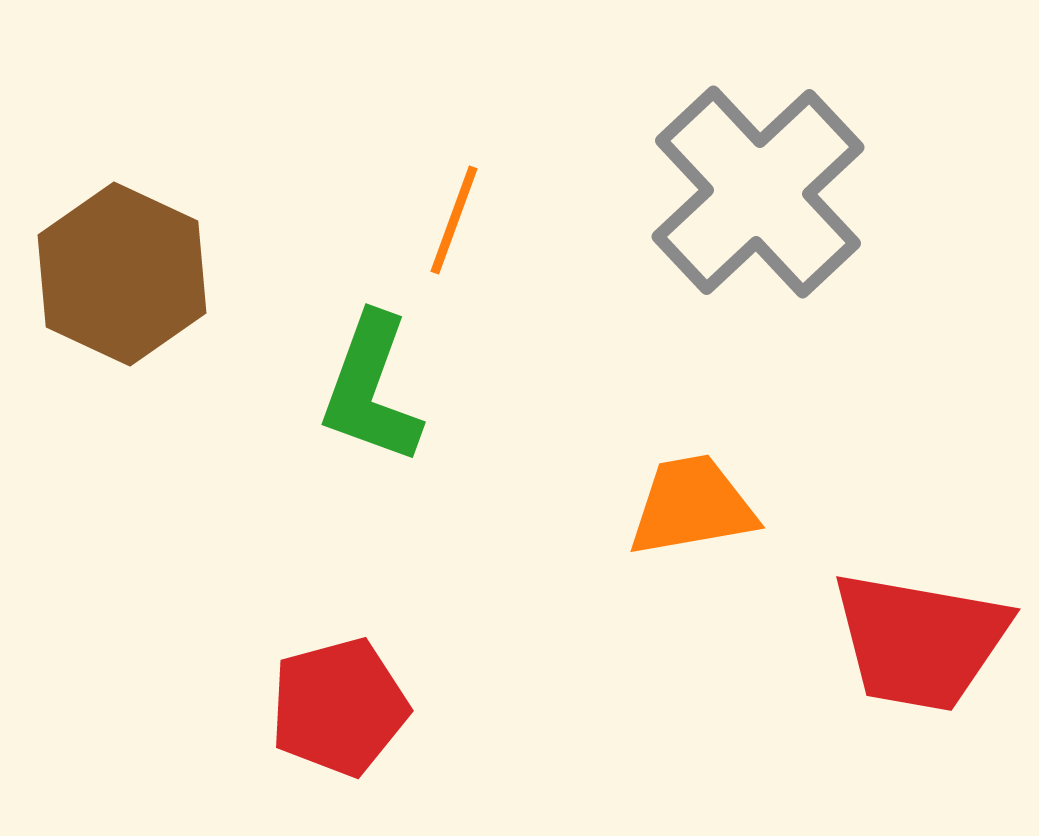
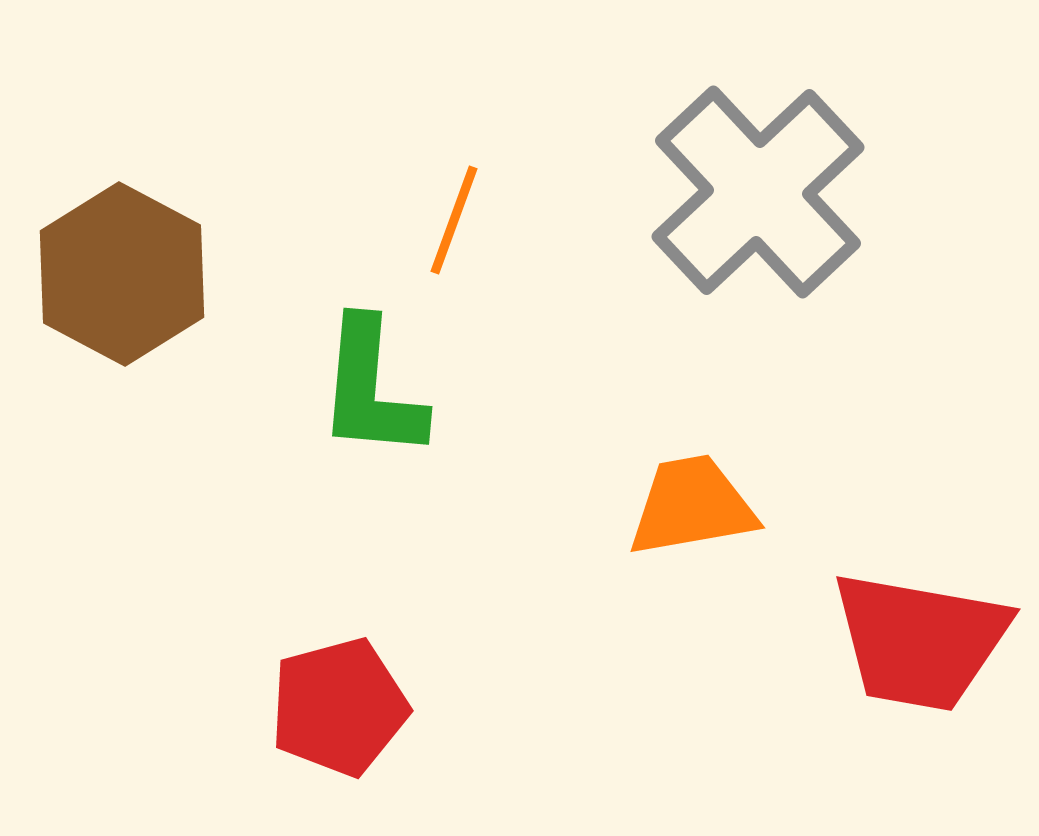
brown hexagon: rotated 3 degrees clockwise
green L-shape: rotated 15 degrees counterclockwise
